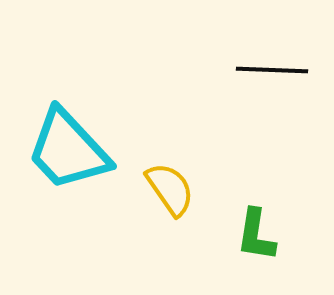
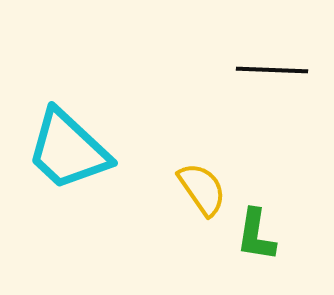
cyan trapezoid: rotated 4 degrees counterclockwise
yellow semicircle: moved 32 px right
